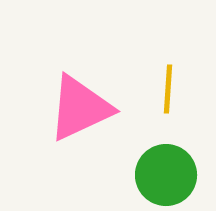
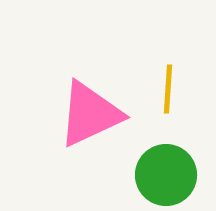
pink triangle: moved 10 px right, 6 px down
